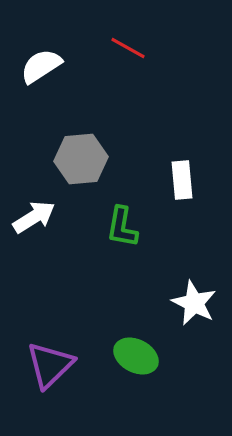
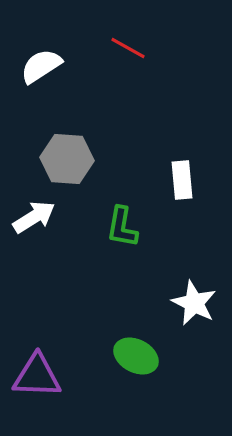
gray hexagon: moved 14 px left; rotated 9 degrees clockwise
purple triangle: moved 13 px left, 11 px down; rotated 46 degrees clockwise
